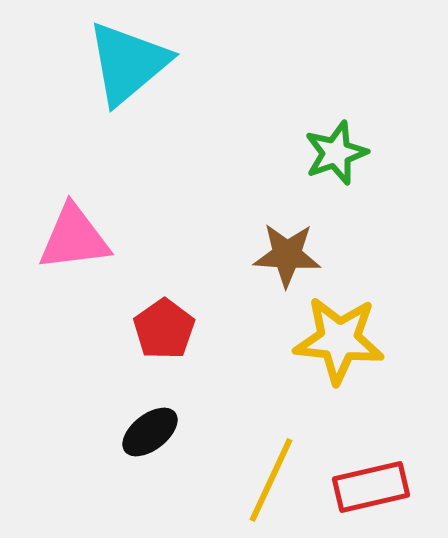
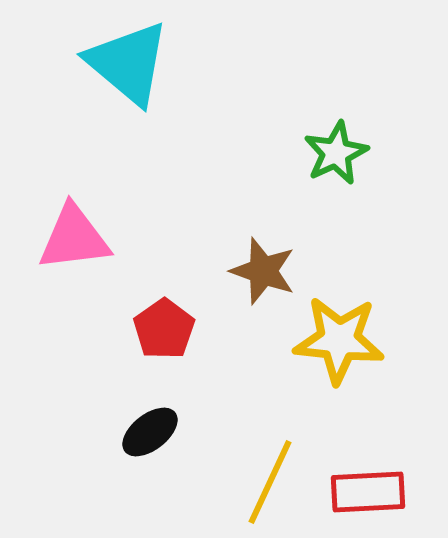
cyan triangle: rotated 40 degrees counterclockwise
green star: rotated 6 degrees counterclockwise
brown star: moved 24 px left, 16 px down; rotated 16 degrees clockwise
yellow line: moved 1 px left, 2 px down
red rectangle: moved 3 px left, 5 px down; rotated 10 degrees clockwise
